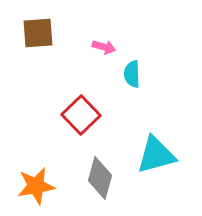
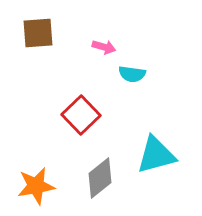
cyan semicircle: rotated 80 degrees counterclockwise
gray diamond: rotated 36 degrees clockwise
